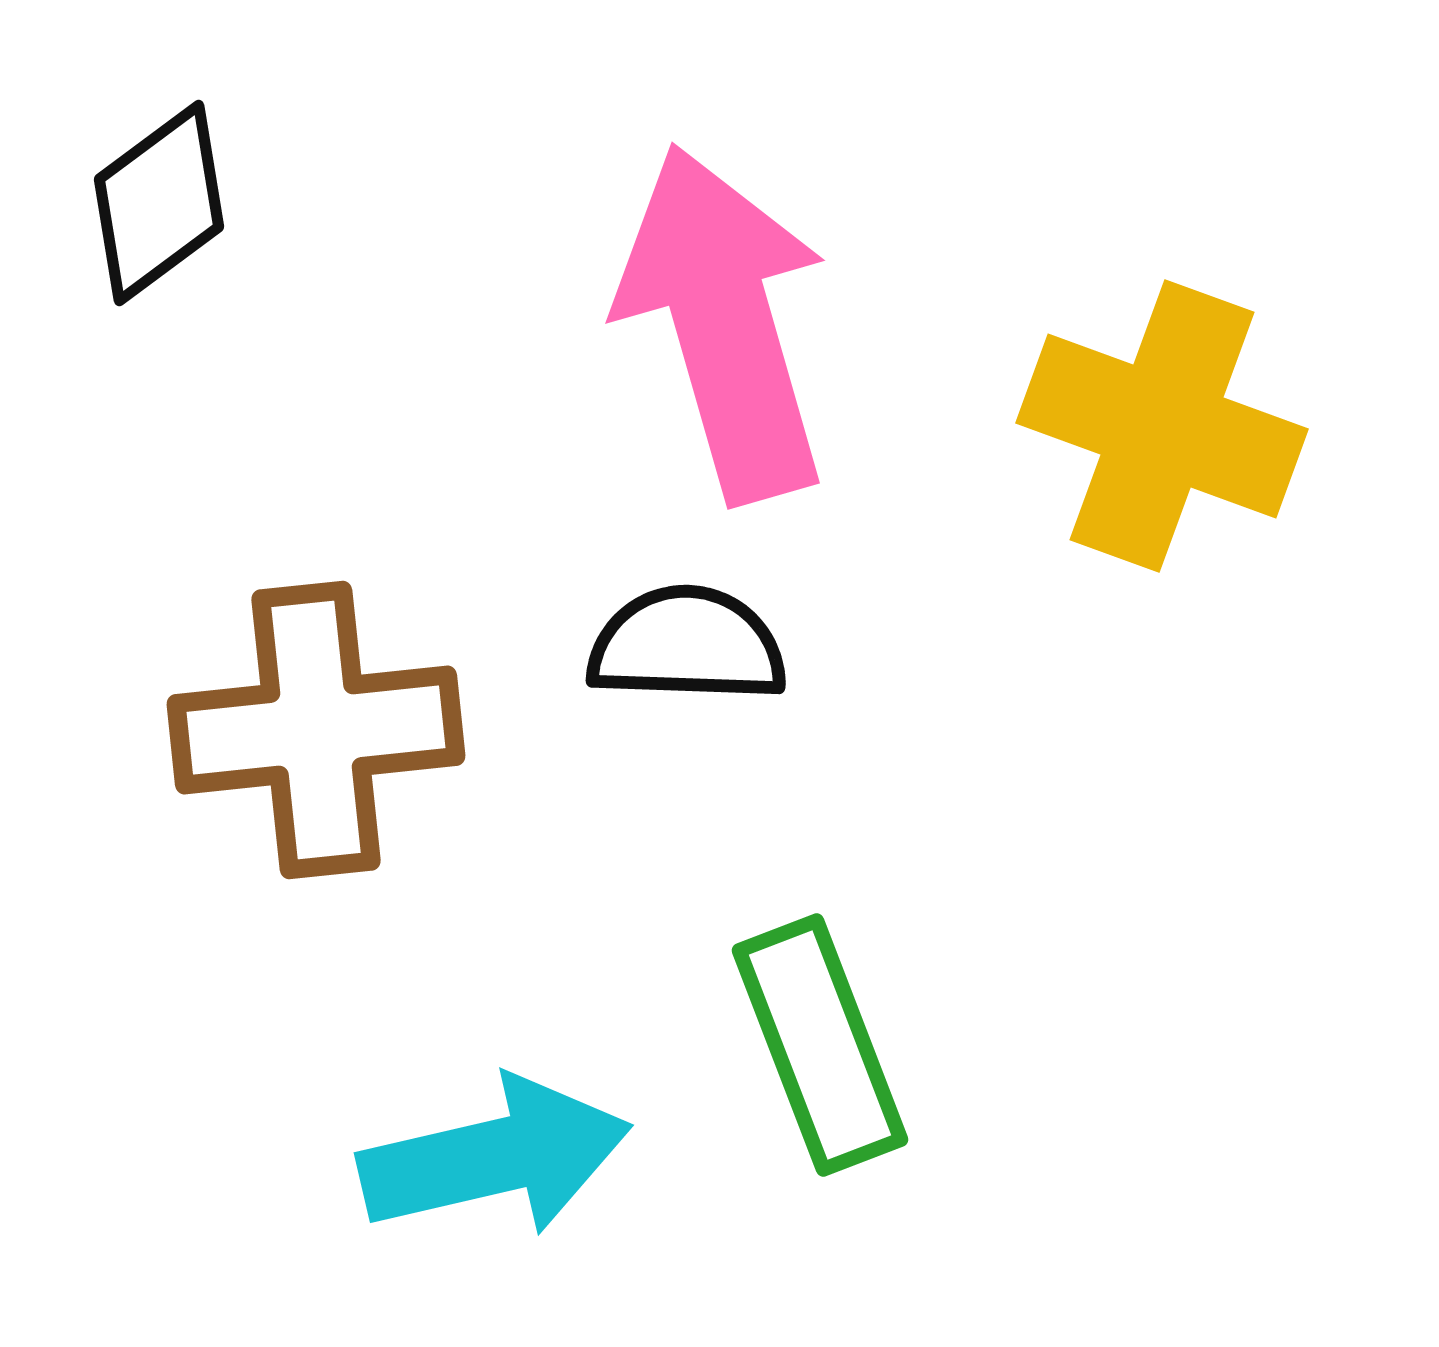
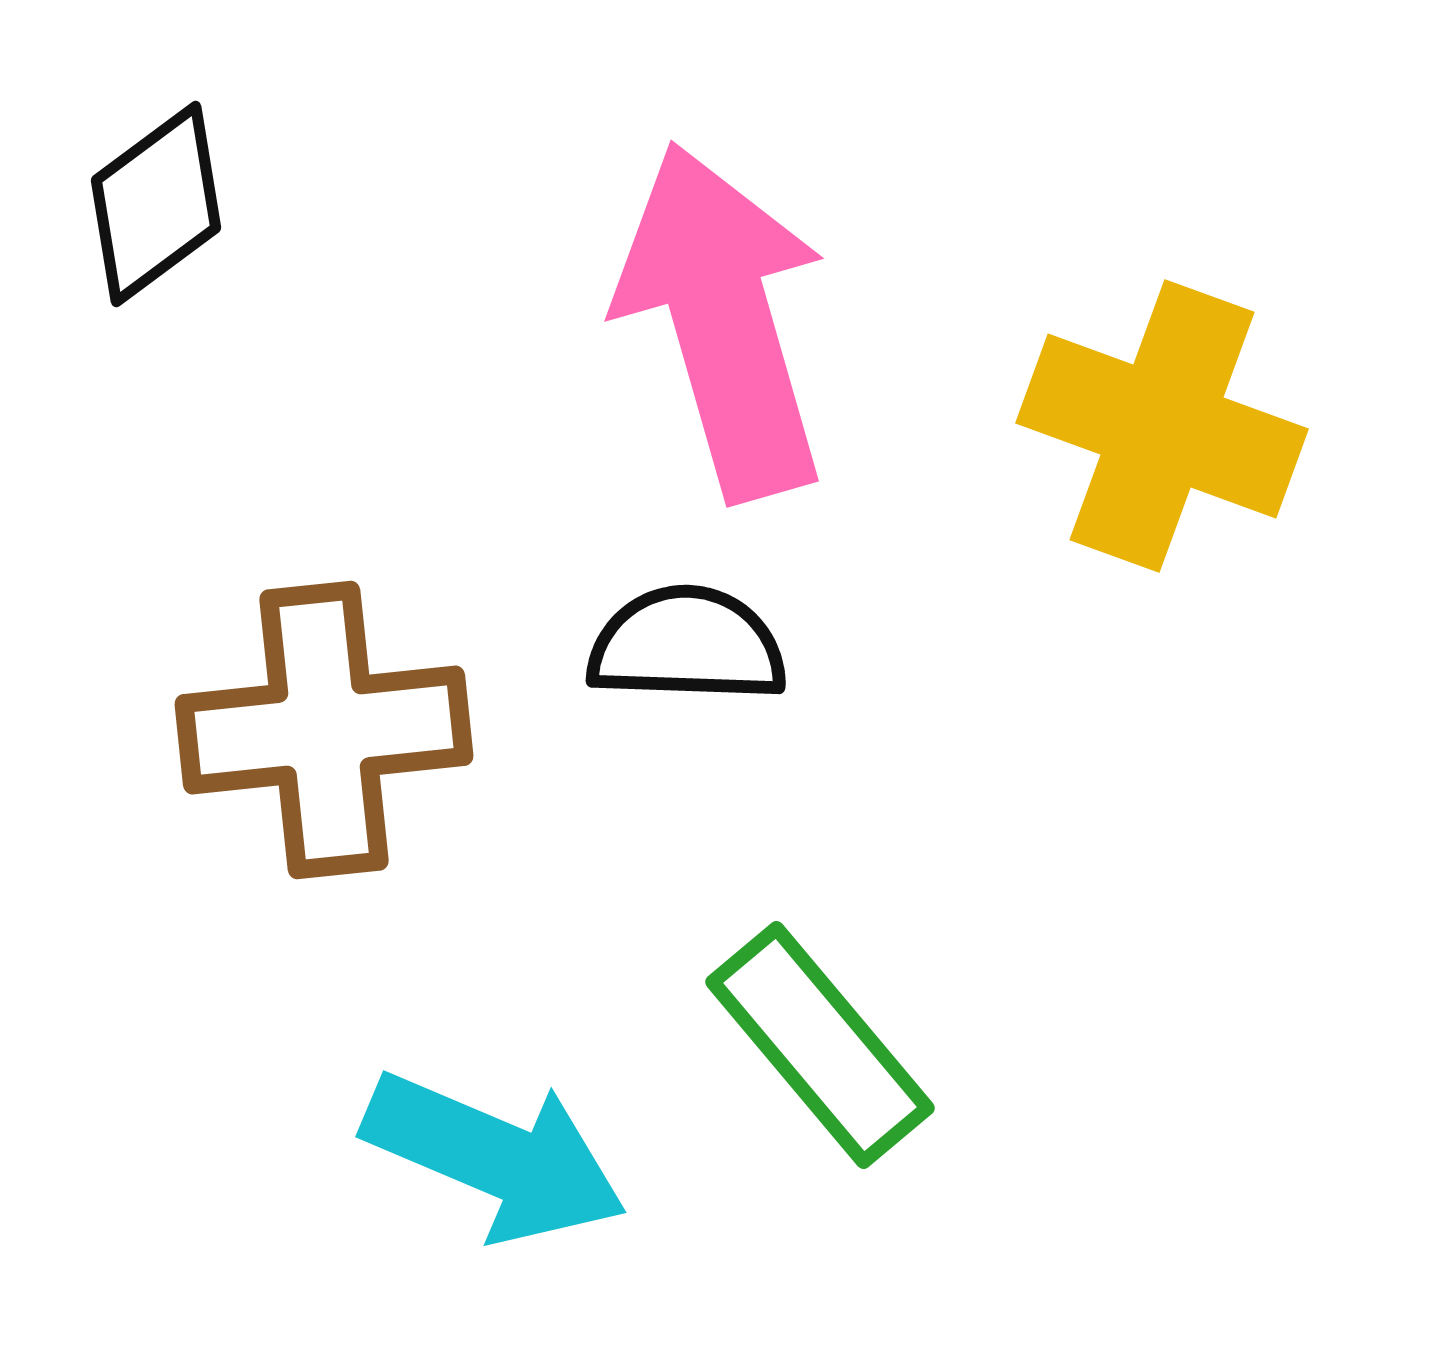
black diamond: moved 3 px left, 1 px down
pink arrow: moved 1 px left, 2 px up
brown cross: moved 8 px right
green rectangle: rotated 19 degrees counterclockwise
cyan arrow: rotated 36 degrees clockwise
